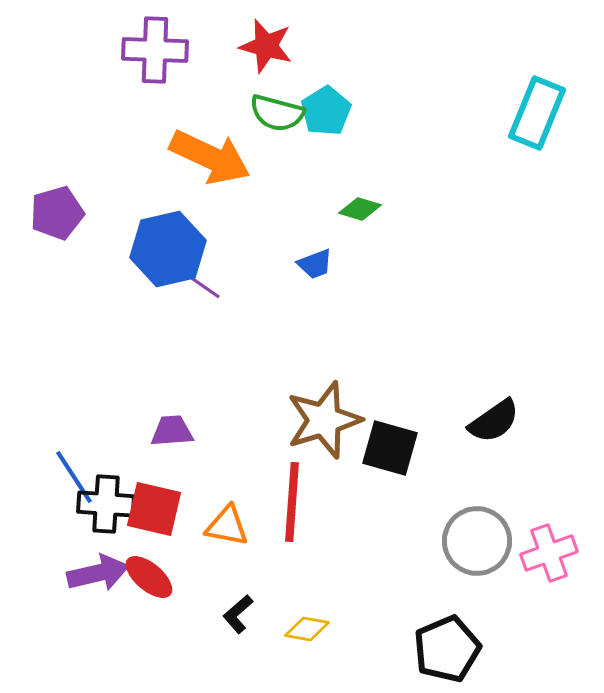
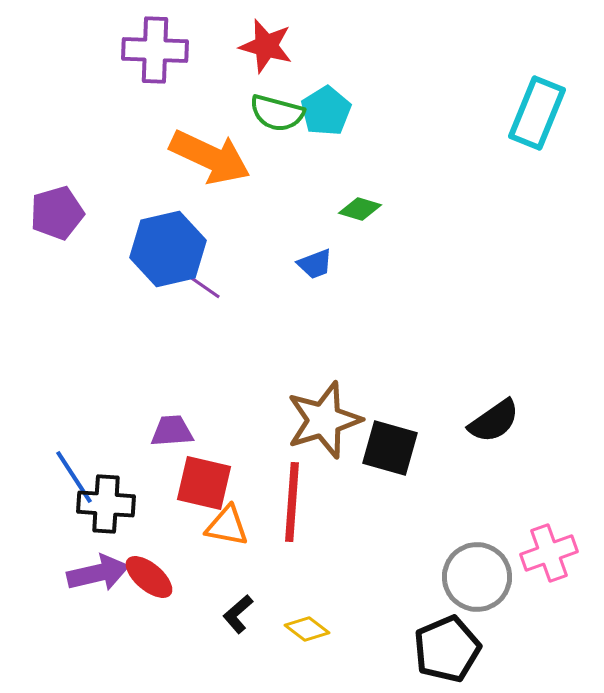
red square: moved 50 px right, 26 px up
gray circle: moved 36 px down
yellow diamond: rotated 27 degrees clockwise
